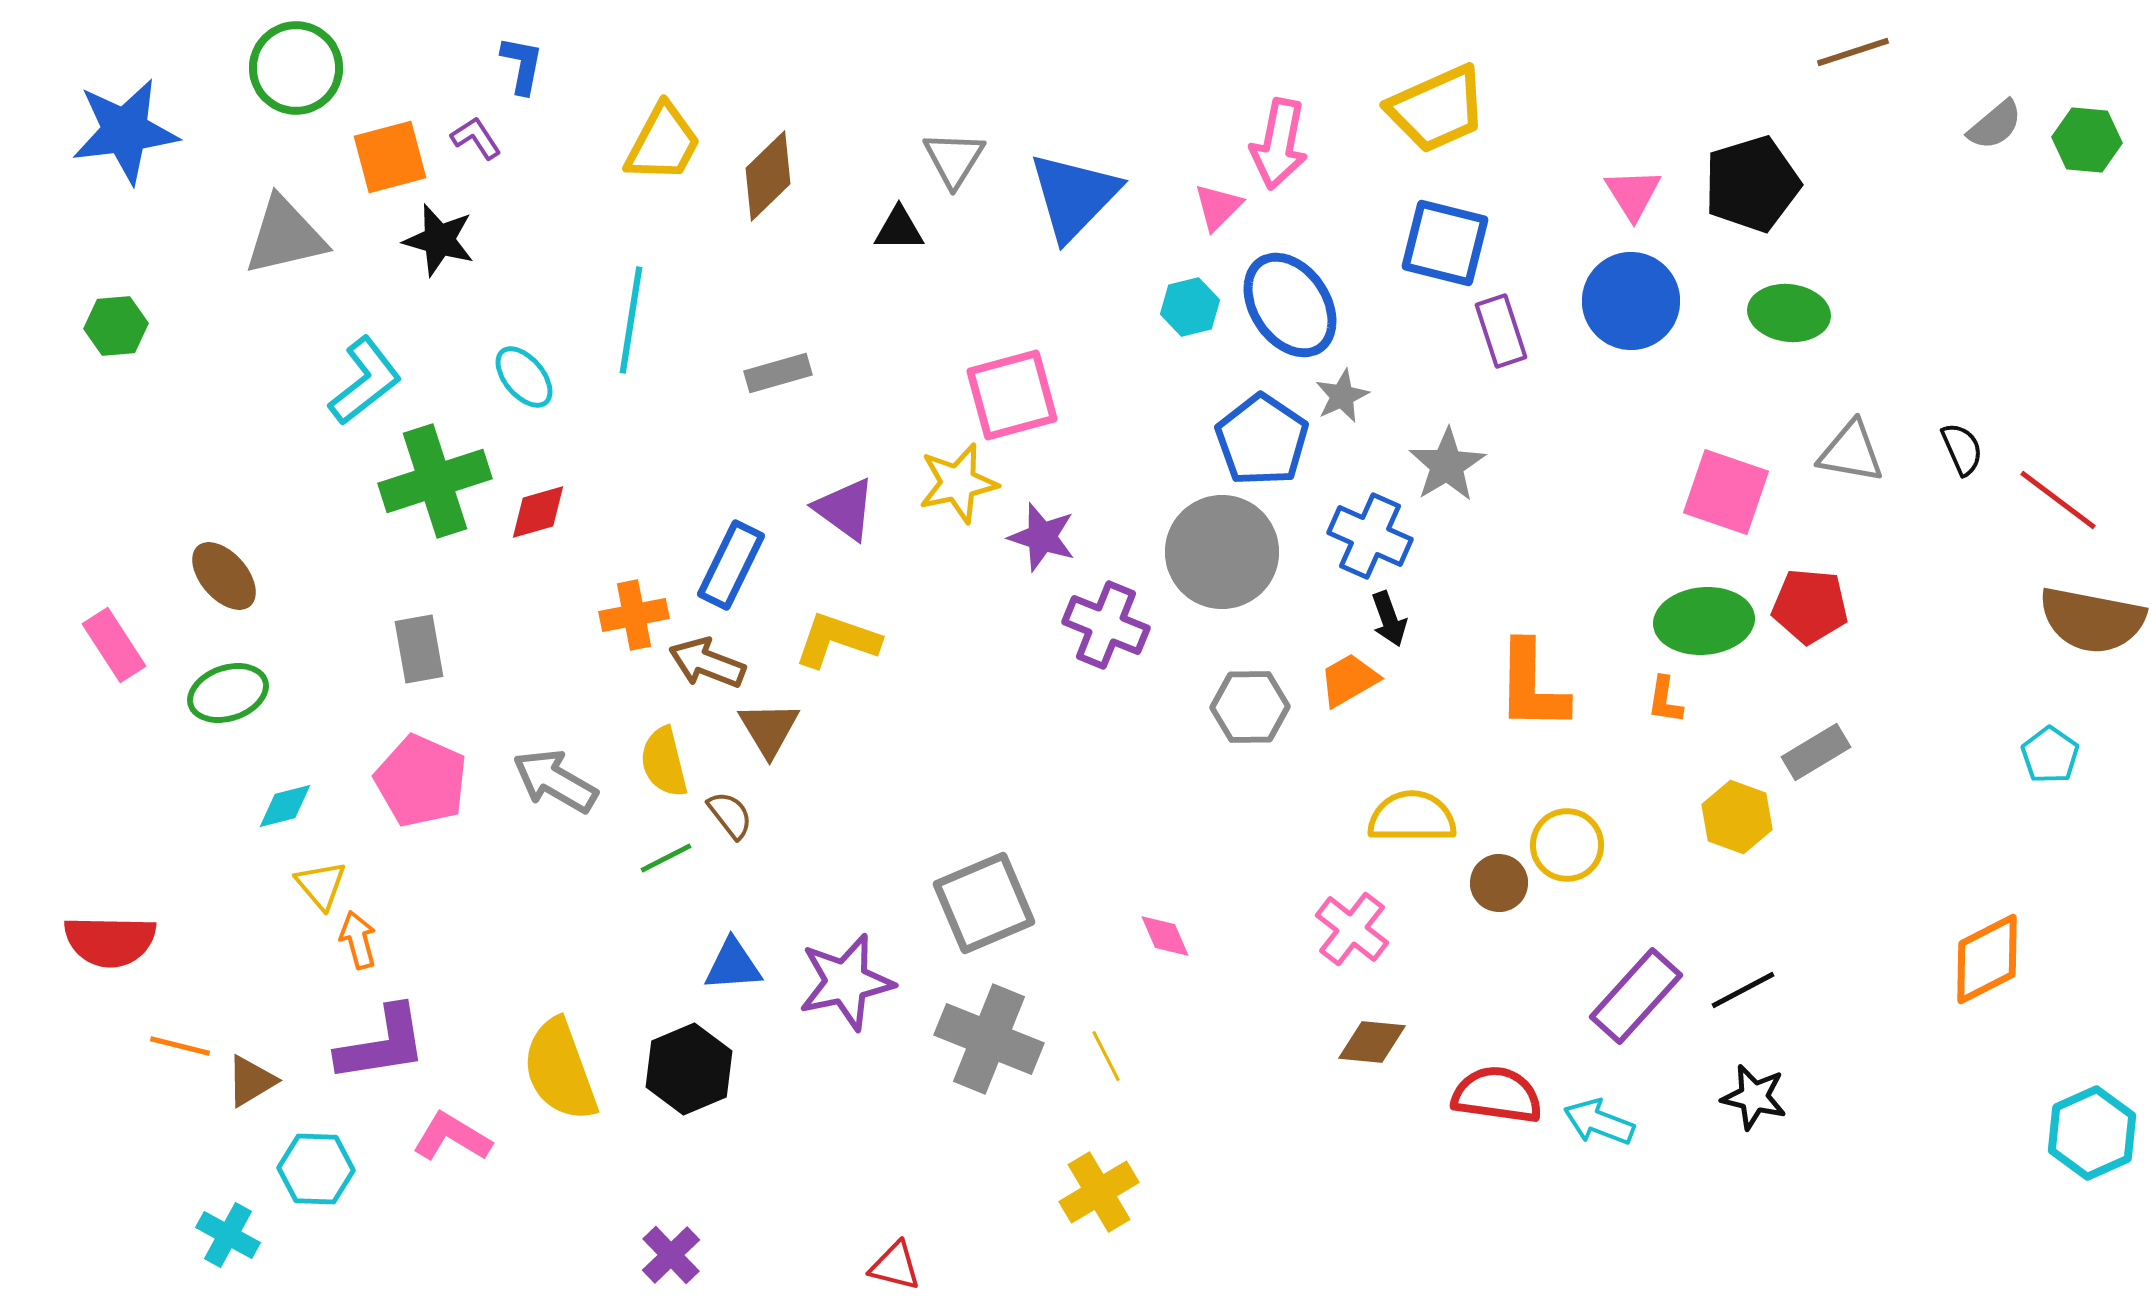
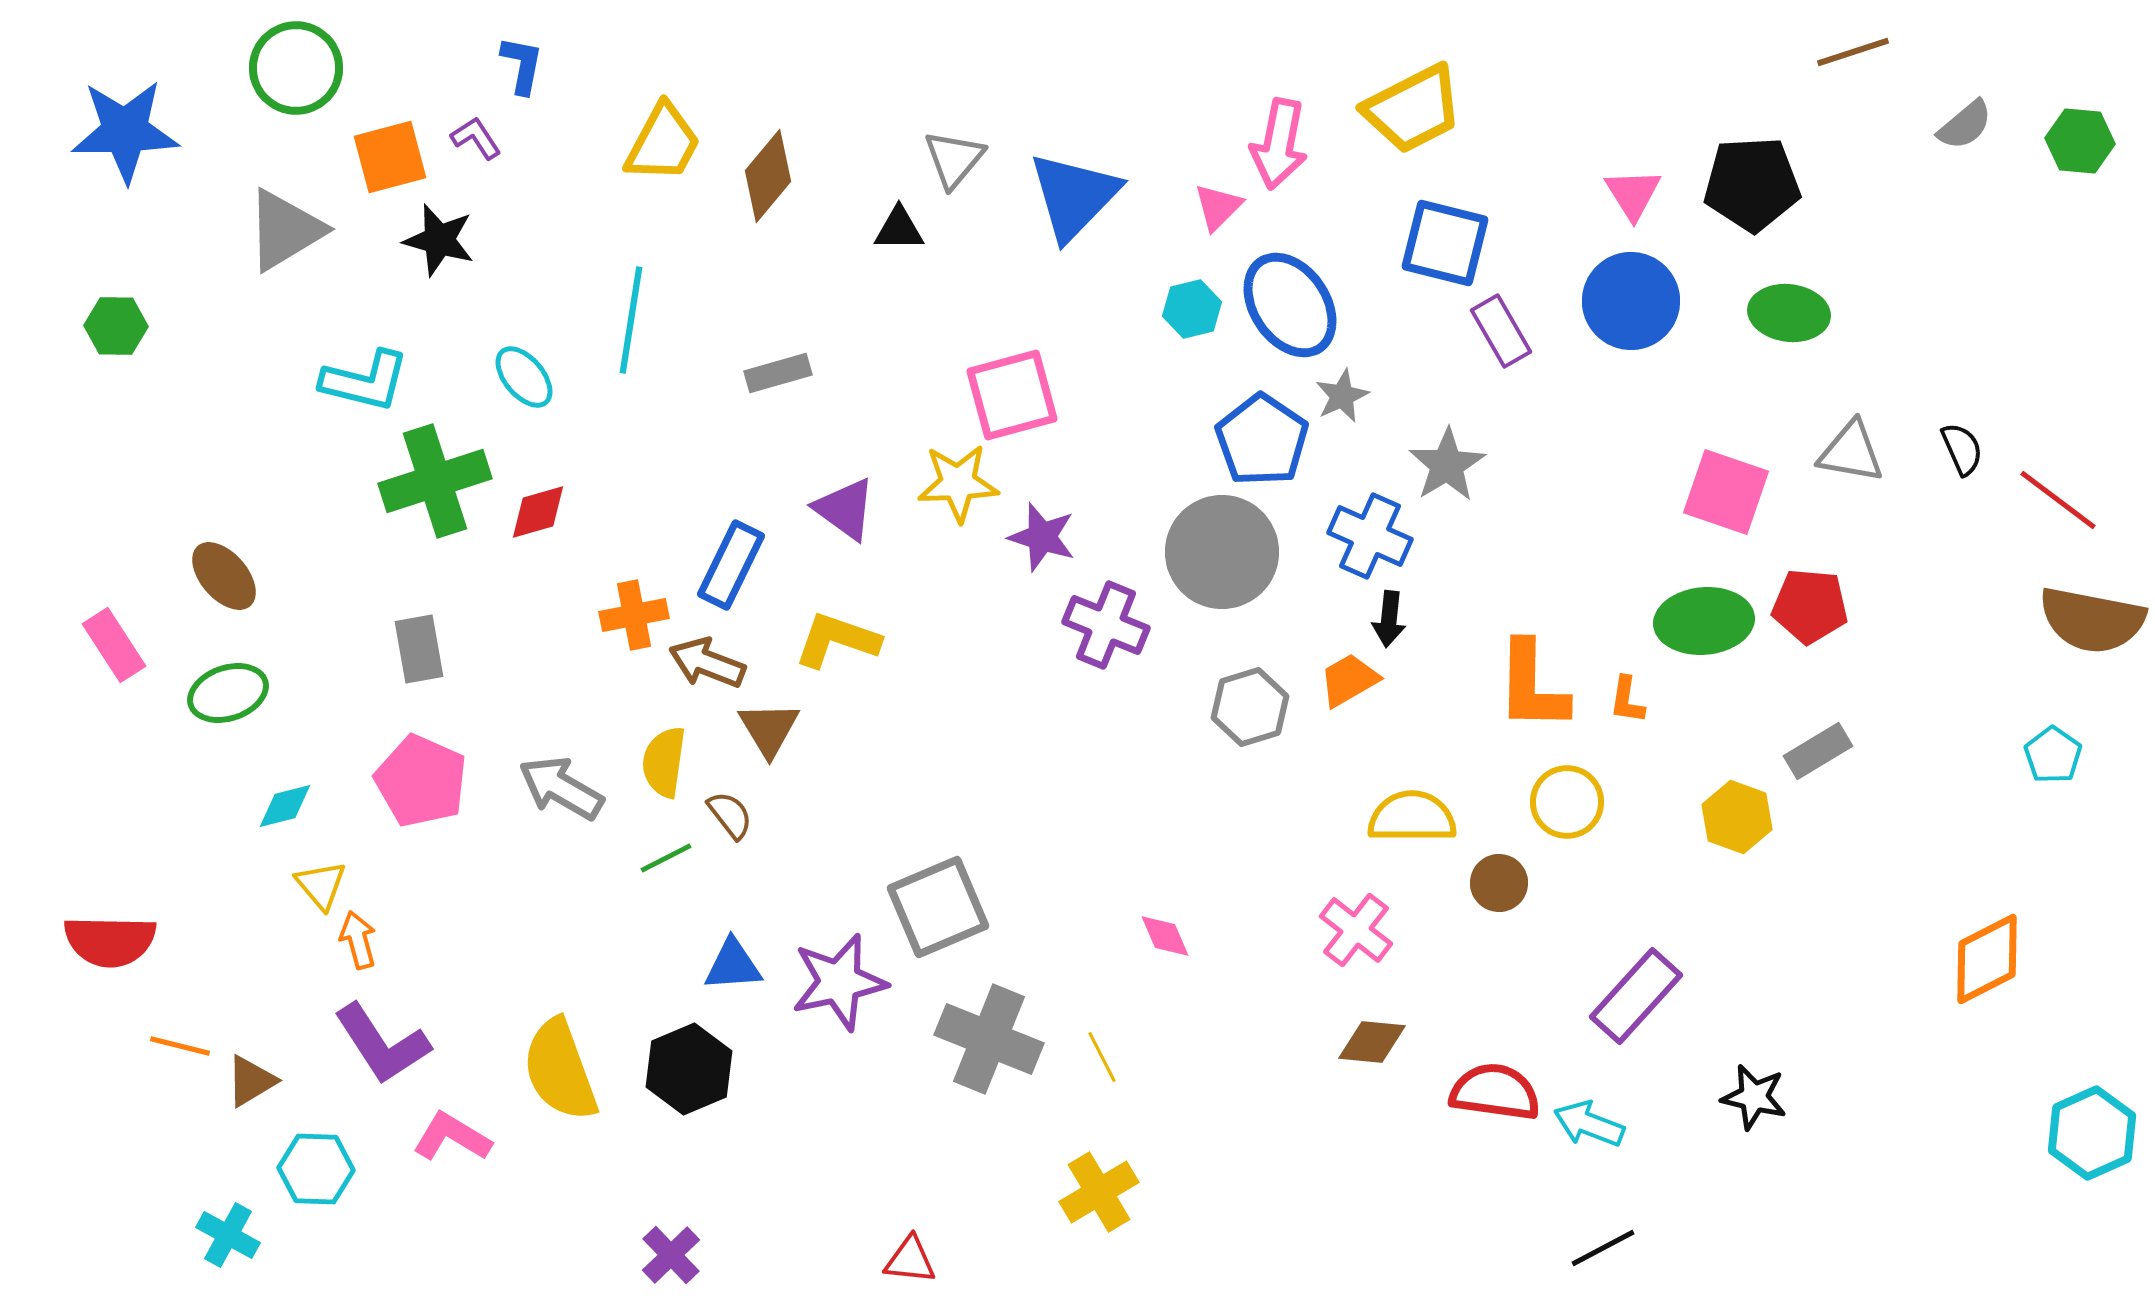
yellow trapezoid at (1437, 109): moved 24 px left; rotated 3 degrees counterclockwise
gray semicircle at (1995, 125): moved 30 px left
blue star at (125, 131): rotated 6 degrees clockwise
green hexagon at (2087, 140): moved 7 px left, 1 px down
gray triangle at (954, 159): rotated 8 degrees clockwise
brown diamond at (768, 176): rotated 6 degrees counterclockwise
black pentagon at (1752, 184): rotated 14 degrees clockwise
gray triangle at (285, 236): moved 6 px up; rotated 18 degrees counterclockwise
cyan hexagon at (1190, 307): moved 2 px right, 2 px down
green hexagon at (116, 326): rotated 6 degrees clockwise
purple rectangle at (1501, 331): rotated 12 degrees counterclockwise
cyan L-shape at (365, 381): rotated 52 degrees clockwise
yellow star at (958, 483): rotated 10 degrees clockwise
black arrow at (1389, 619): rotated 26 degrees clockwise
orange L-shape at (1665, 700): moved 38 px left
gray hexagon at (1250, 707): rotated 16 degrees counterclockwise
gray rectangle at (1816, 752): moved 2 px right, 1 px up
cyan pentagon at (2050, 755): moved 3 px right
yellow semicircle at (664, 762): rotated 22 degrees clockwise
gray arrow at (555, 781): moved 6 px right, 7 px down
yellow circle at (1567, 845): moved 43 px up
gray square at (984, 903): moved 46 px left, 4 px down
pink cross at (1352, 929): moved 4 px right, 1 px down
purple star at (846, 982): moved 7 px left
black line at (1743, 990): moved 140 px left, 258 px down
purple L-shape at (382, 1044): rotated 66 degrees clockwise
yellow line at (1106, 1056): moved 4 px left, 1 px down
red semicircle at (1497, 1095): moved 2 px left, 3 px up
cyan arrow at (1599, 1122): moved 10 px left, 2 px down
red triangle at (895, 1266): moved 15 px right, 6 px up; rotated 8 degrees counterclockwise
